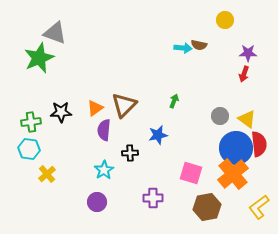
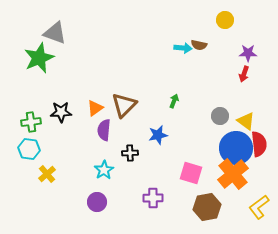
yellow triangle: moved 1 px left, 2 px down
